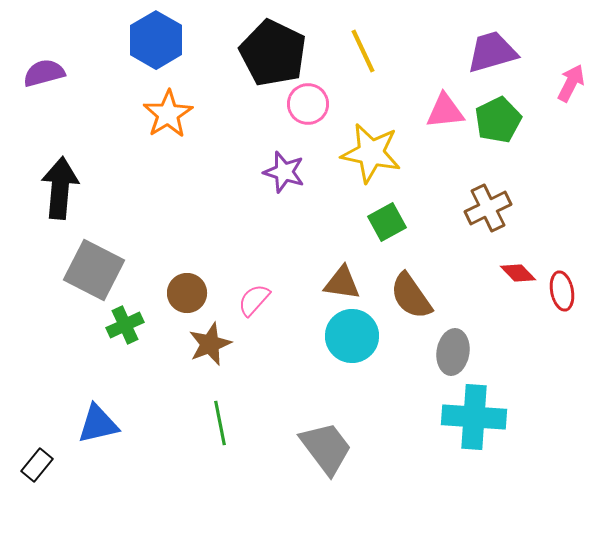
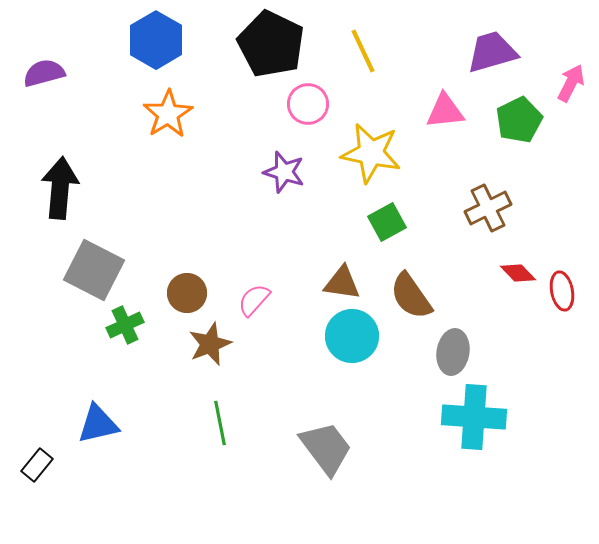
black pentagon: moved 2 px left, 9 px up
green pentagon: moved 21 px right
